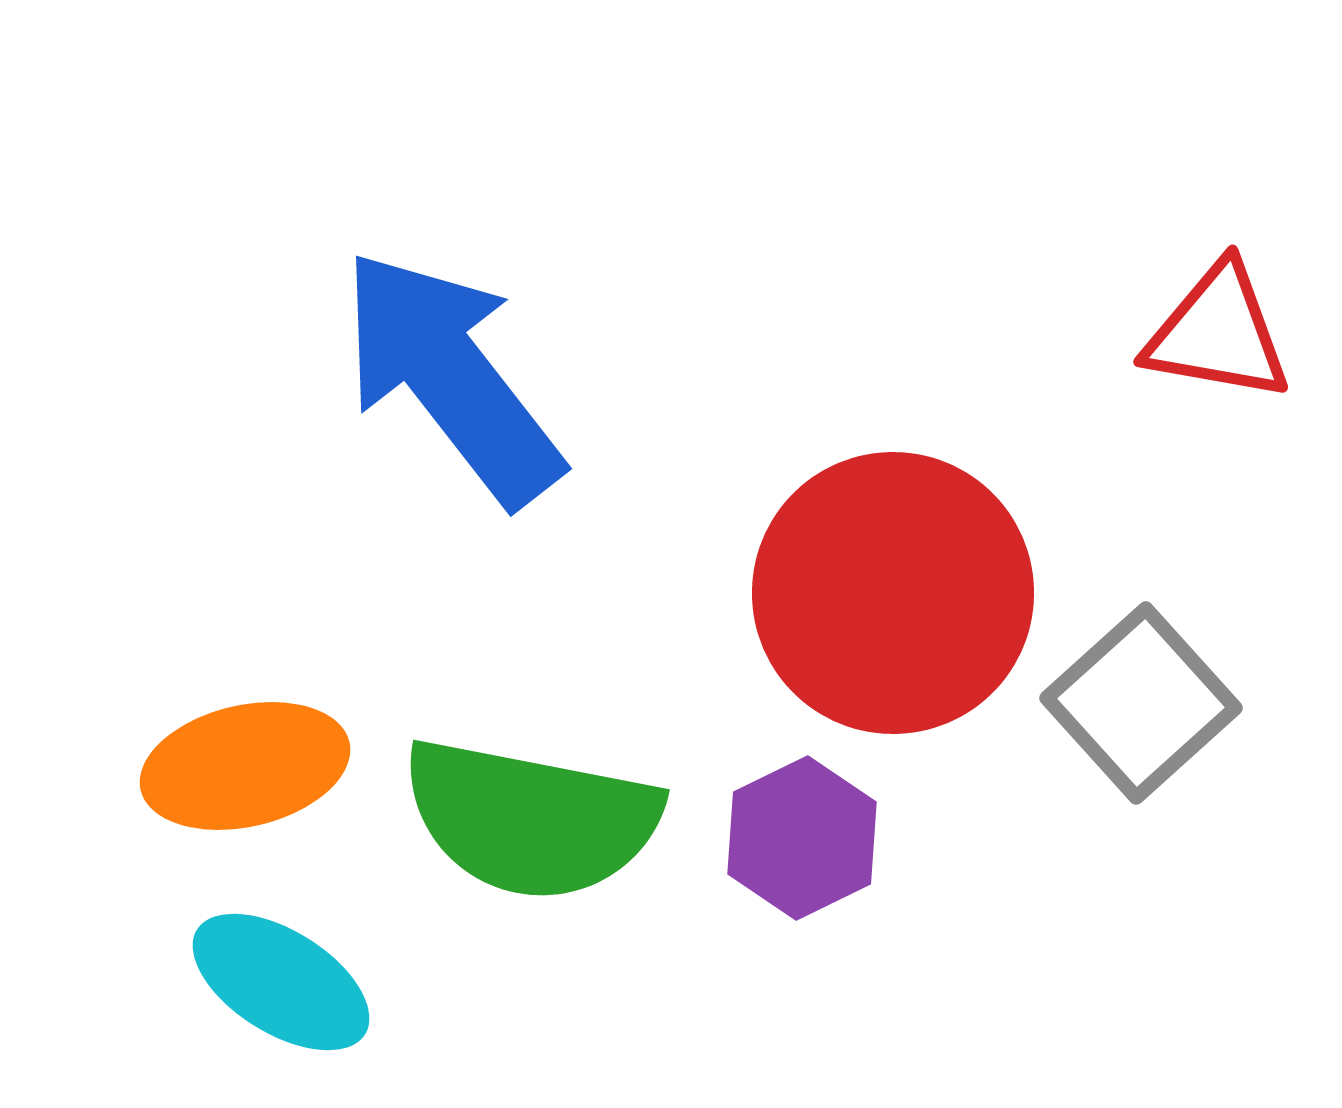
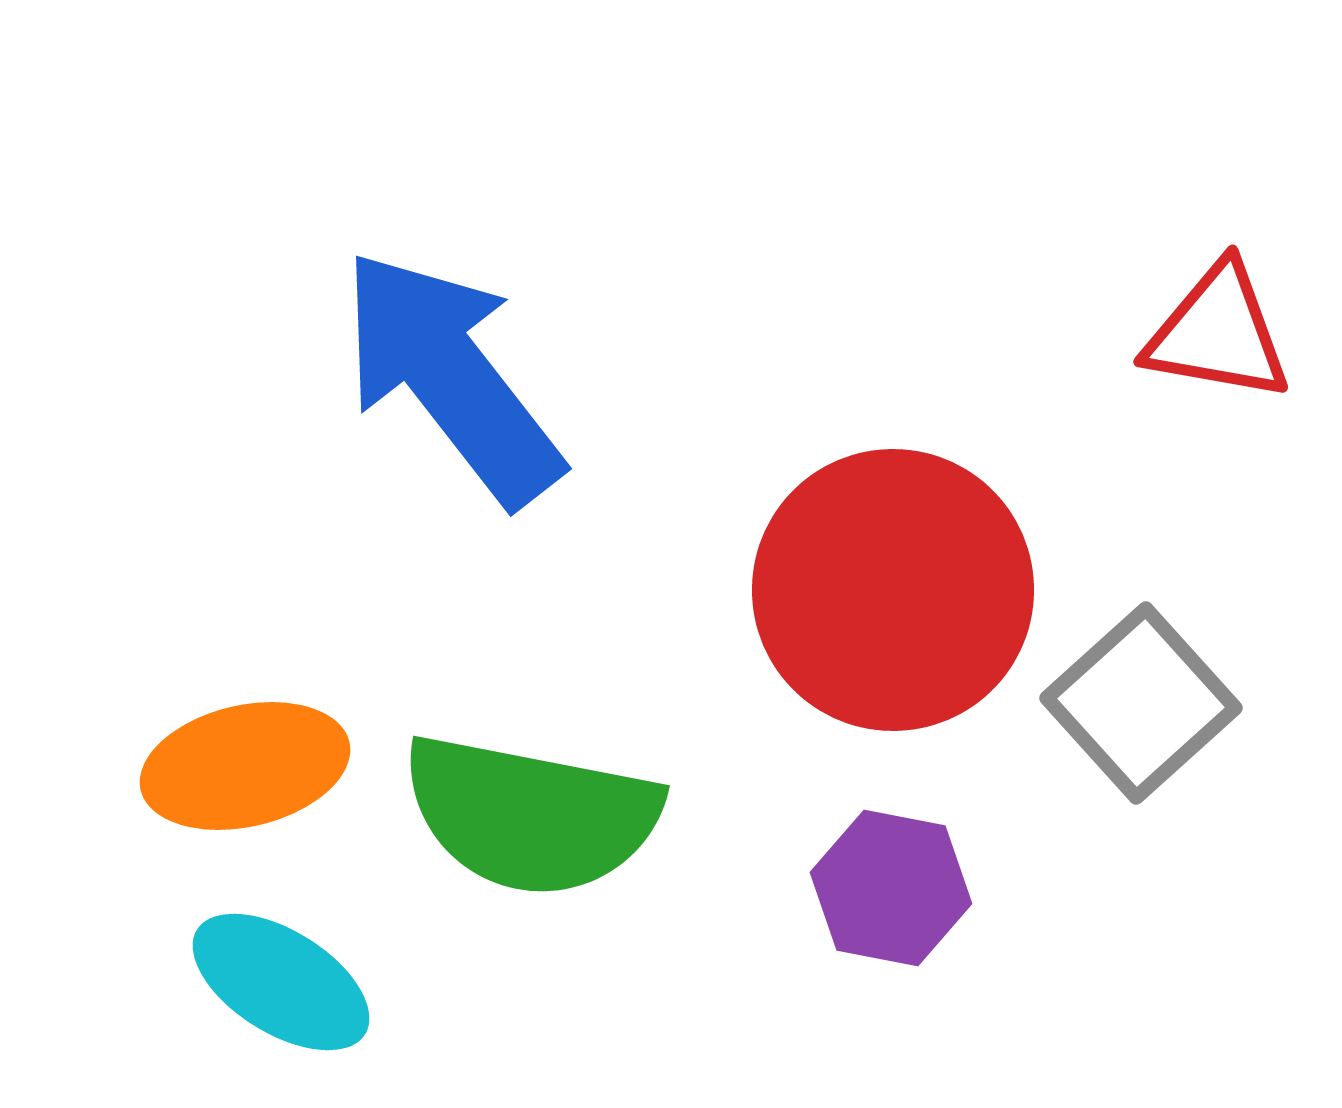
red circle: moved 3 px up
green semicircle: moved 4 px up
purple hexagon: moved 89 px right, 50 px down; rotated 23 degrees counterclockwise
